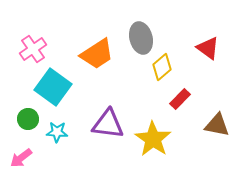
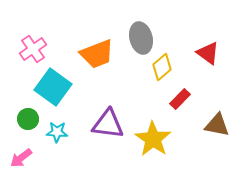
red triangle: moved 5 px down
orange trapezoid: rotated 12 degrees clockwise
